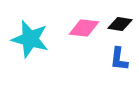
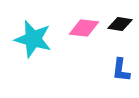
cyan star: moved 3 px right
blue L-shape: moved 2 px right, 11 px down
